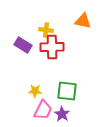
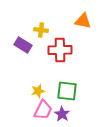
yellow cross: moved 5 px left
red cross: moved 8 px right, 3 px down
yellow star: moved 3 px right; rotated 16 degrees counterclockwise
